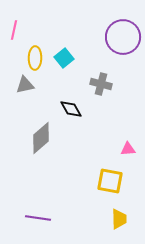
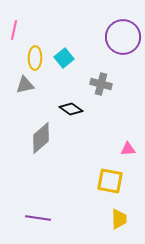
black diamond: rotated 25 degrees counterclockwise
